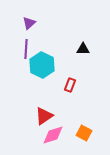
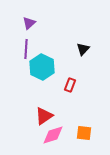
black triangle: rotated 48 degrees counterclockwise
cyan hexagon: moved 2 px down
orange square: rotated 21 degrees counterclockwise
